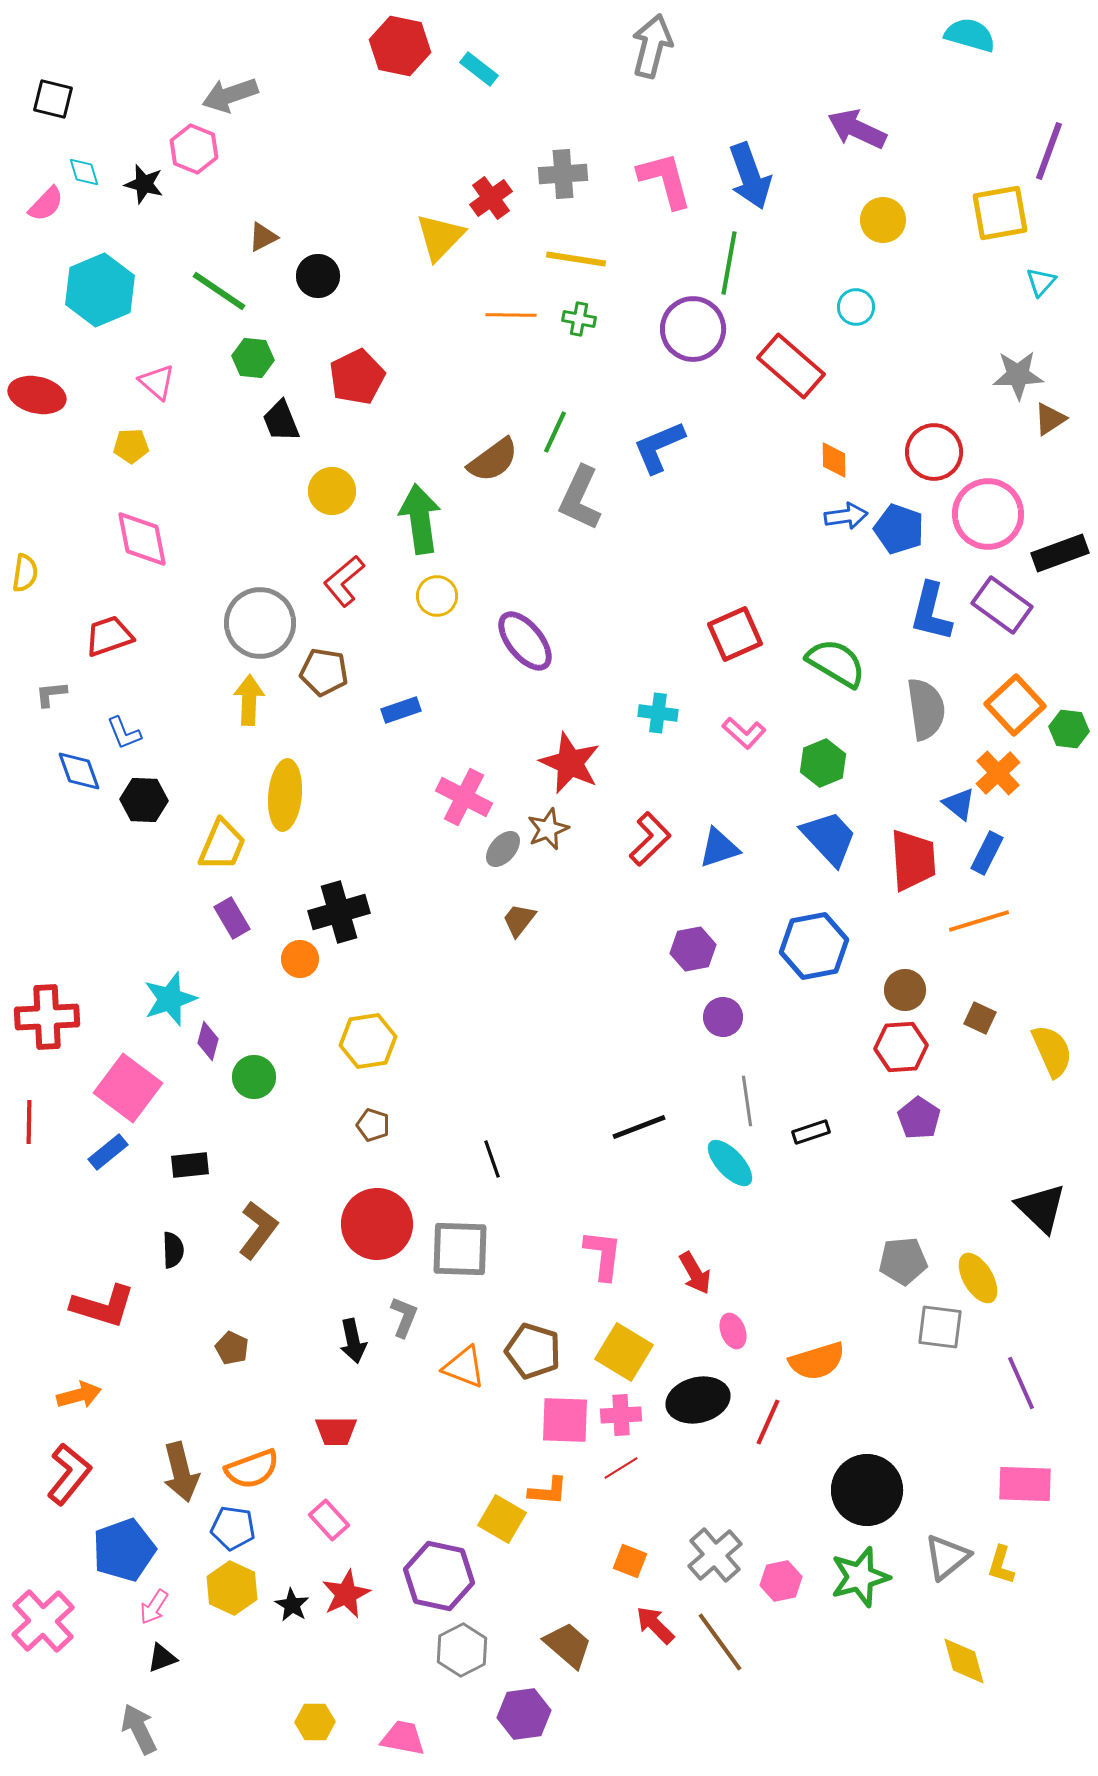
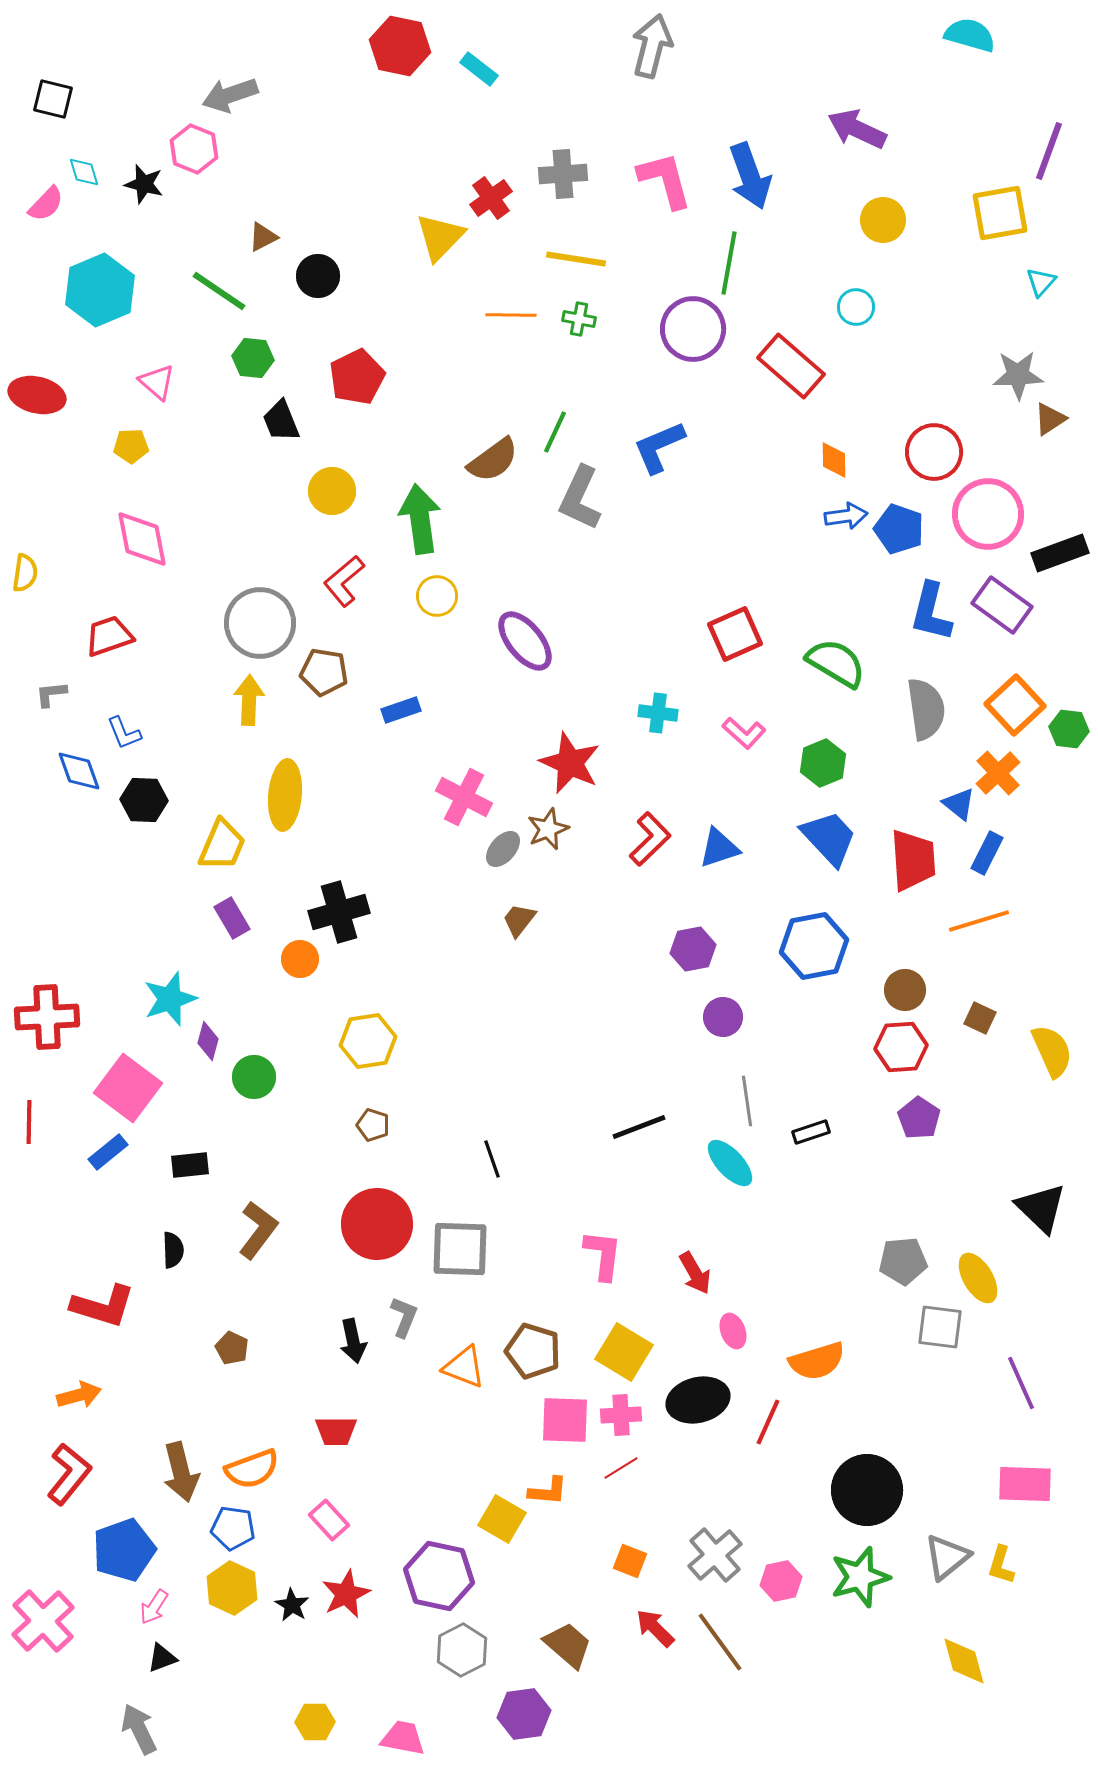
red arrow at (655, 1625): moved 3 px down
